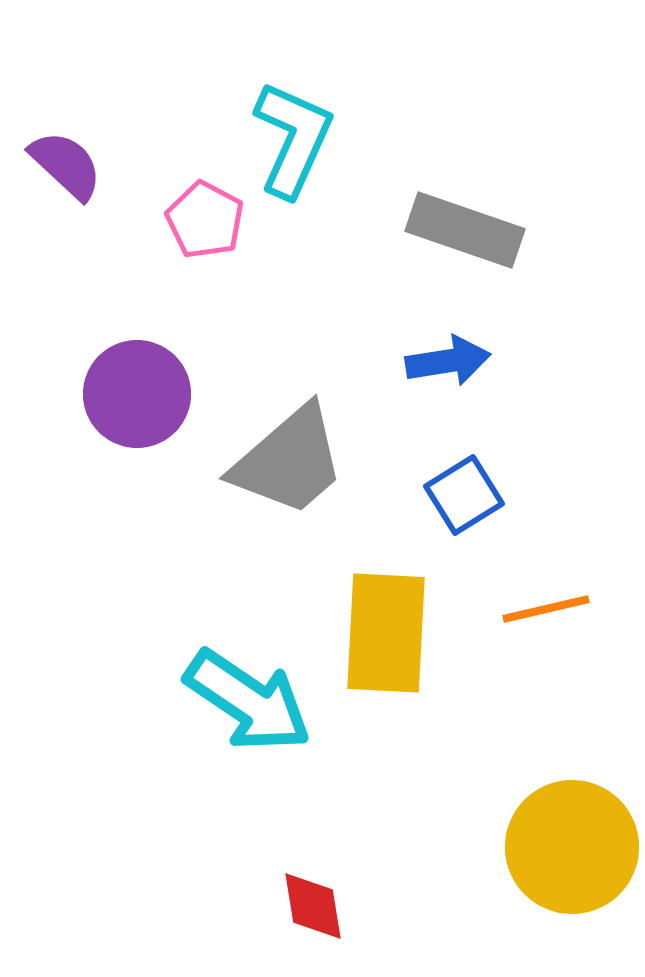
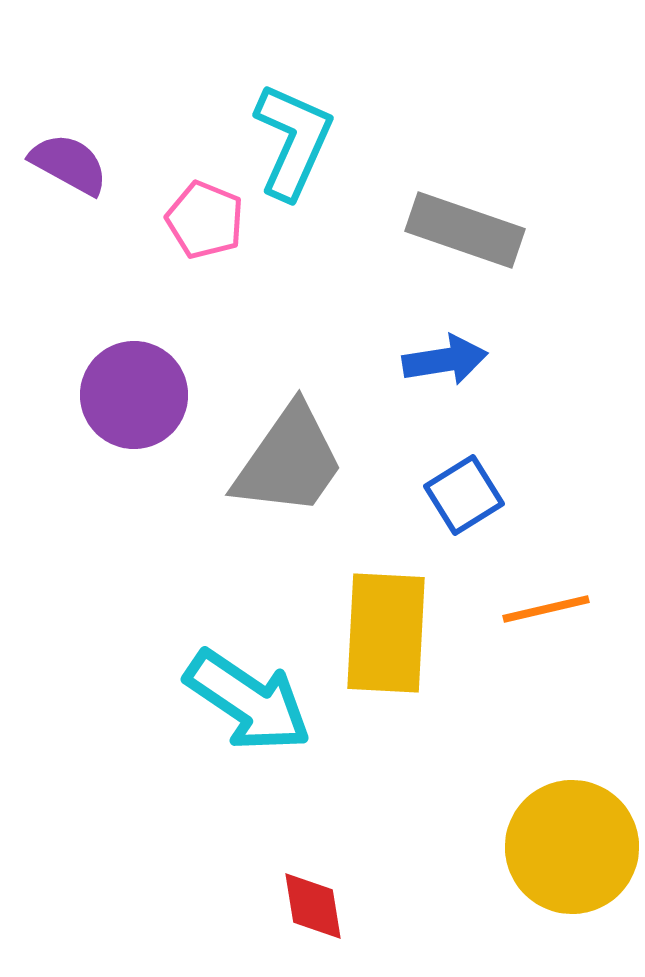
cyan L-shape: moved 2 px down
purple semicircle: moved 3 px right, 1 px up; rotated 14 degrees counterclockwise
pink pentagon: rotated 6 degrees counterclockwise
blue arrow: moved 3 px left, 1 px up
purple circle: moved 3 px left, 1 px down
gray trapezoid: rotated 14 degrees counterclockwise
